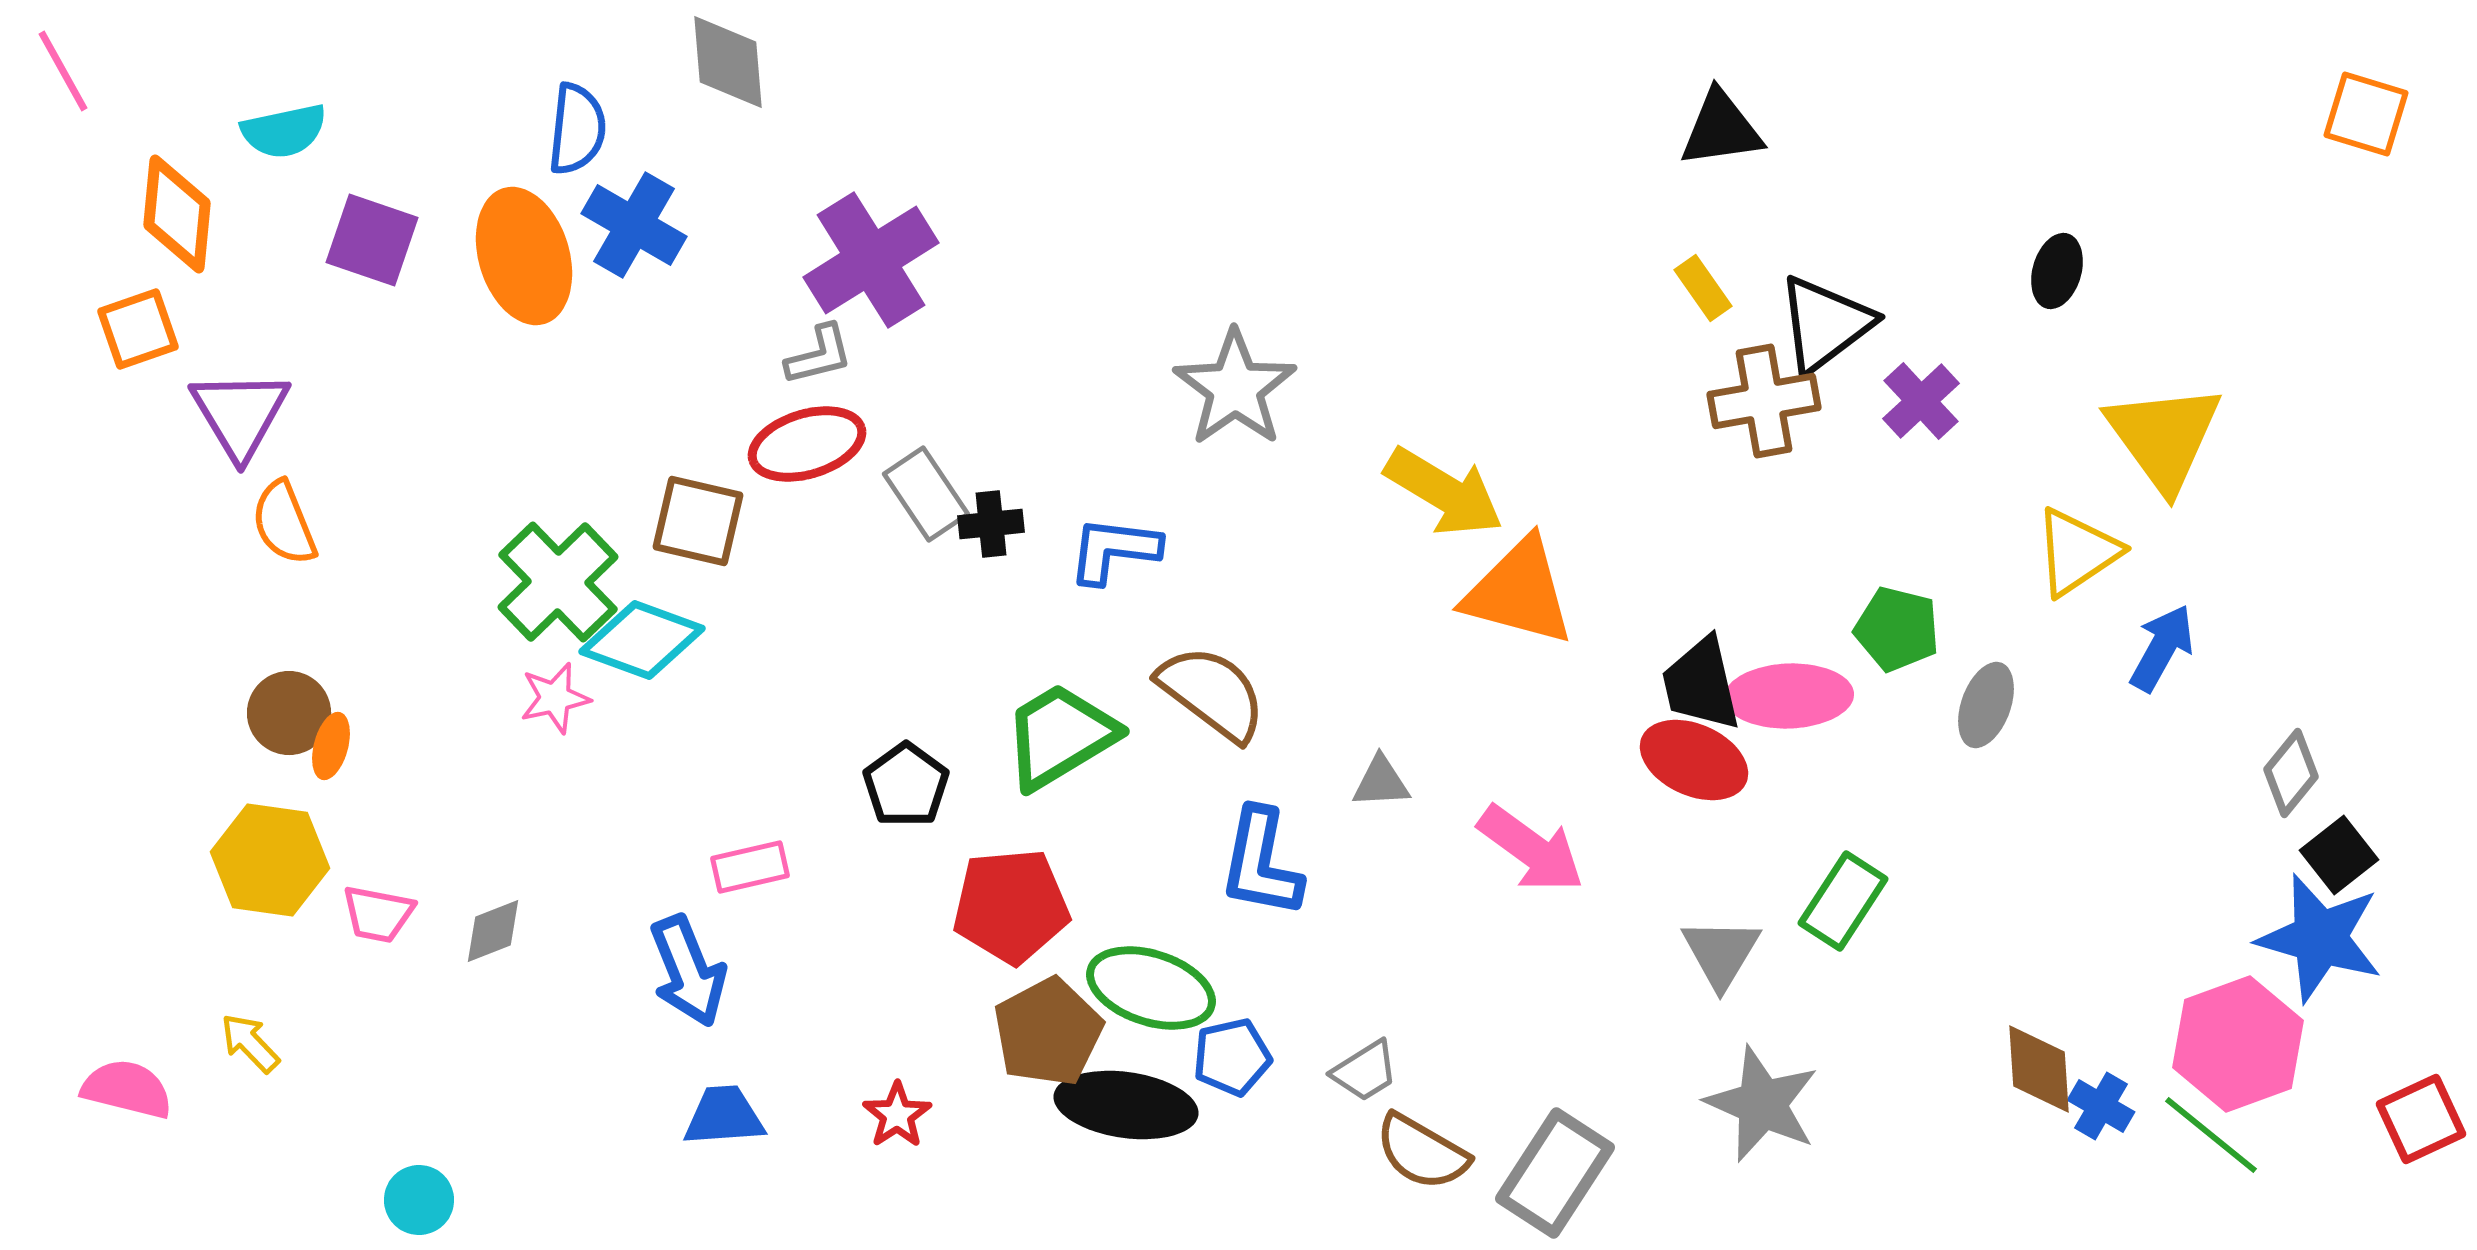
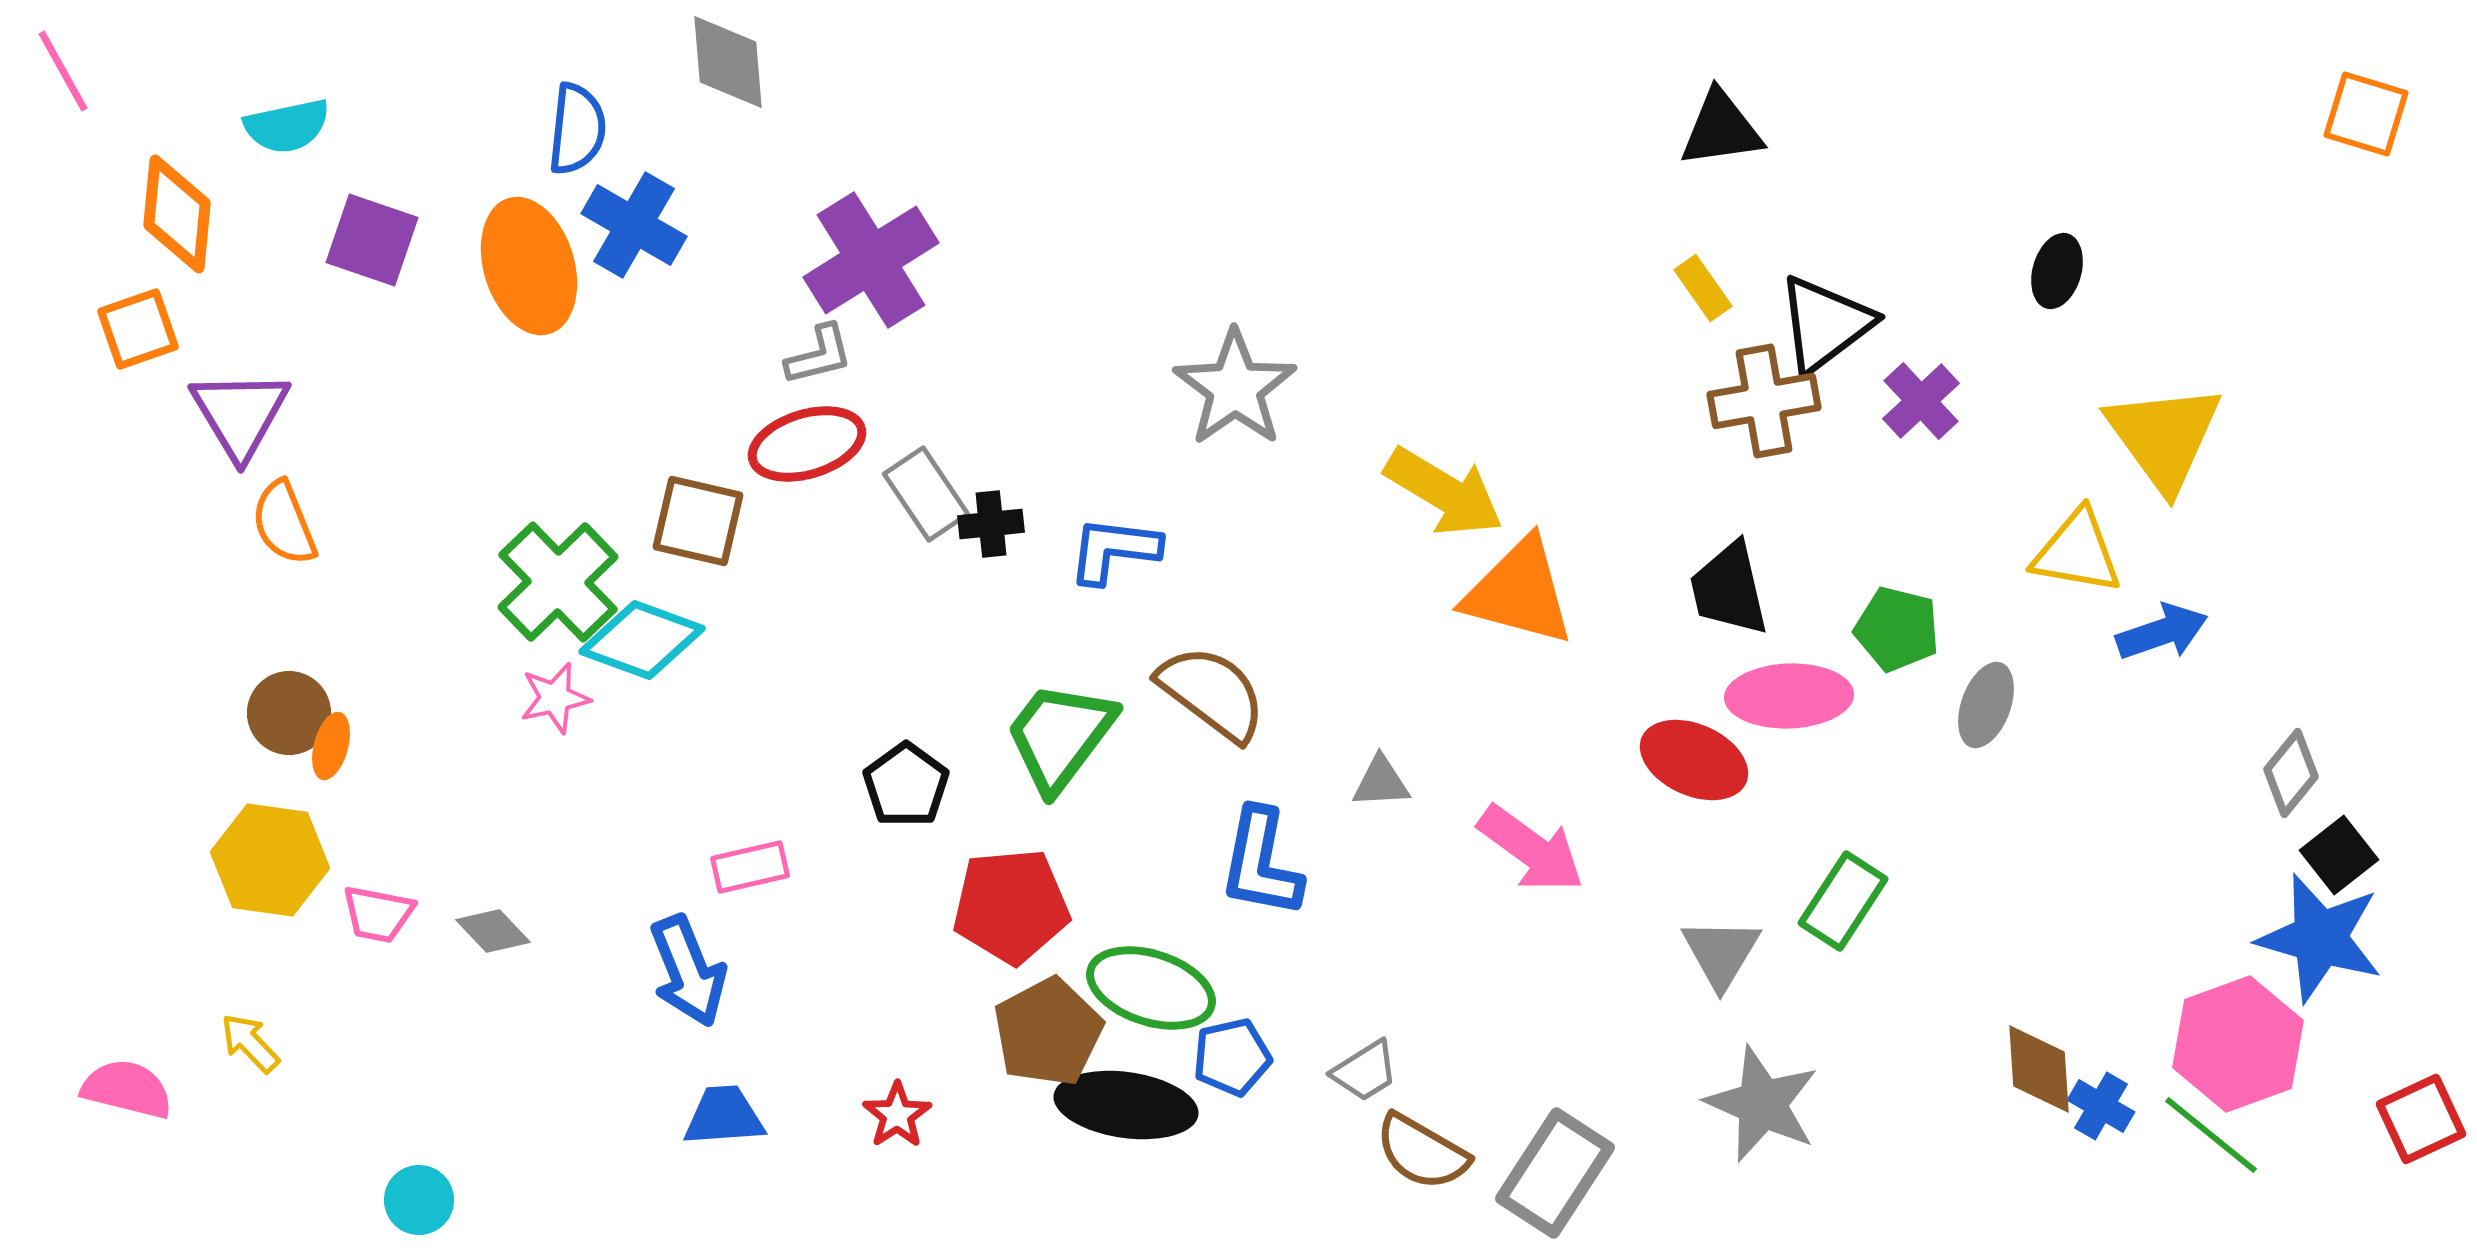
cyan semicircle at (284, 131): moved 3 px right, 5 px up
orange ellipse at (524, 256): moved 5 px right, 10 px down
yellow triangle at (2077, 552): rotated 44 degrees clockwise
blue arrow at (2162, 648): moved 16 px up; rotated 42 degrees clockwise
black trapezoid at (1701, 684): moved 28 px right, 95 px up
green trapezoid at (1060, 736): rotated 22 degrees counterclockwise
gray diamond at (493, 931): rotated 68 degrees clockwise
